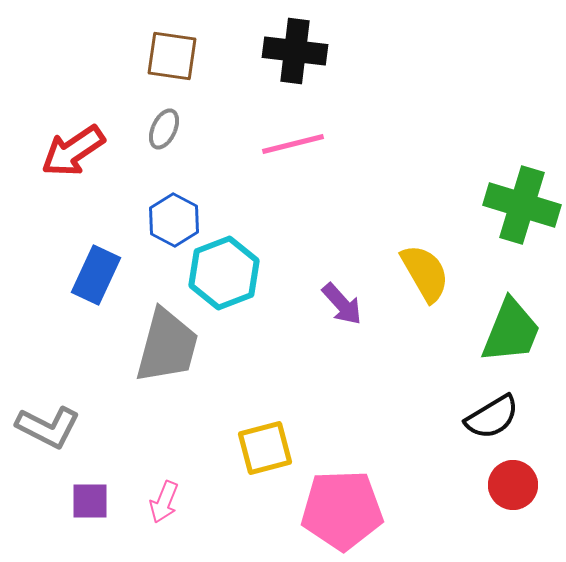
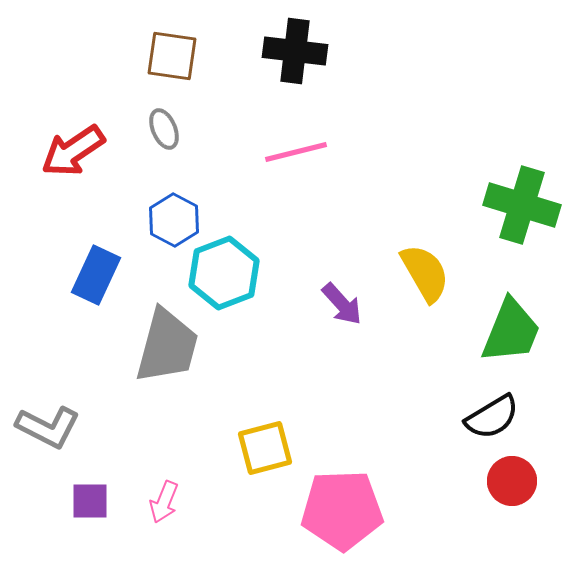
gray ellipse: rotated 48 degrees counterclockwise
pink line: moved 3 px right, 8 px down
red circle: moved 1 px left, 4 px up
